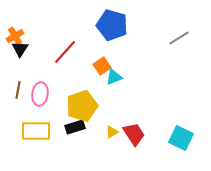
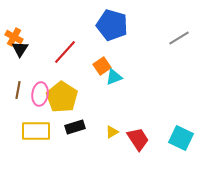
orange cross: moved 1 px left, 1 px down; rotated 30 degrees counterclockwise
yellow pentagon: moved 20 px left, 9 px up; rotated 20 degrees counterclockwise
red trapezoid: moved 4 px right, 5 px down
